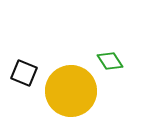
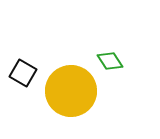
black square: moved 1 px left; rotated 8 degrees clockwise
